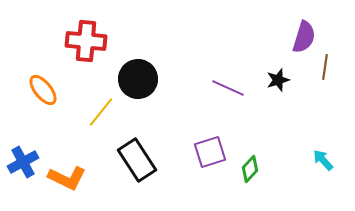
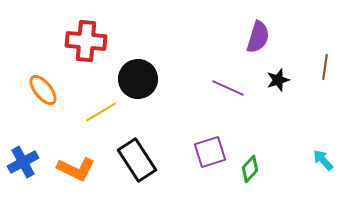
purple semicircle: moved 46 px left
yellow line: rotated 20 degrees clockwise
orange L-shape: moved 9 px right, 9 px up
